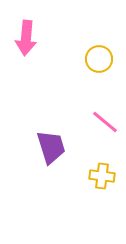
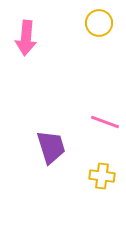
yellow circle: moved 36 px up
pink line: rotated 20 degrees counterclockwise
